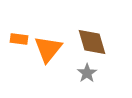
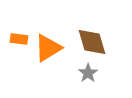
orange triangle: moved 1 px up; rotated 20 degrees clockwise
gray star: moved 1 px right
